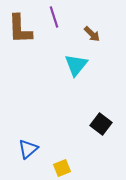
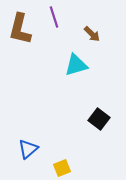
brown L-shape: rotated 16 degrees clockwise
cyan triangle: rotated 35 degrees clockwise
black square: moved 2 px left, 5 px up
